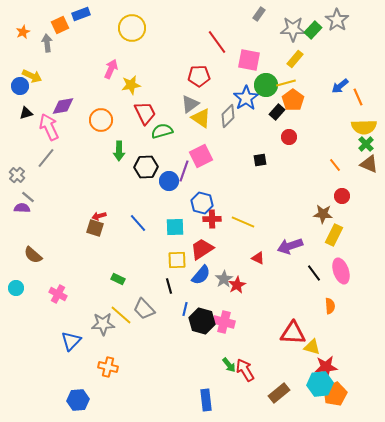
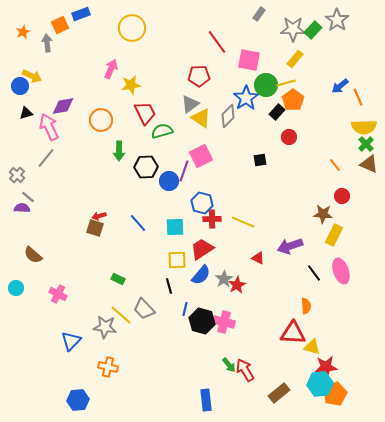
orange semicircle at (330, 306): moved 24 px left
gray star at (103, 324): moved 2 px right, 3 px down; rotated 10 degrees clockwise
